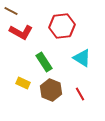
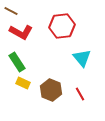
cyan triangle: rotated 18 degrees clockwise
green rectangle: moved 27 px left
